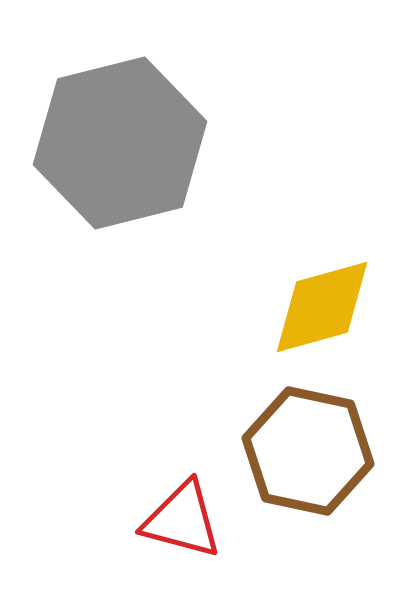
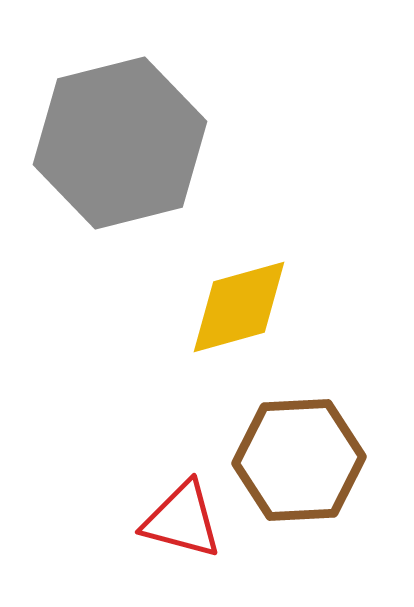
yellow diamond: moved 83 px left
brown hexagon: moved 9 px left, 9 px down; rotated 15 degrees counterclockwise
